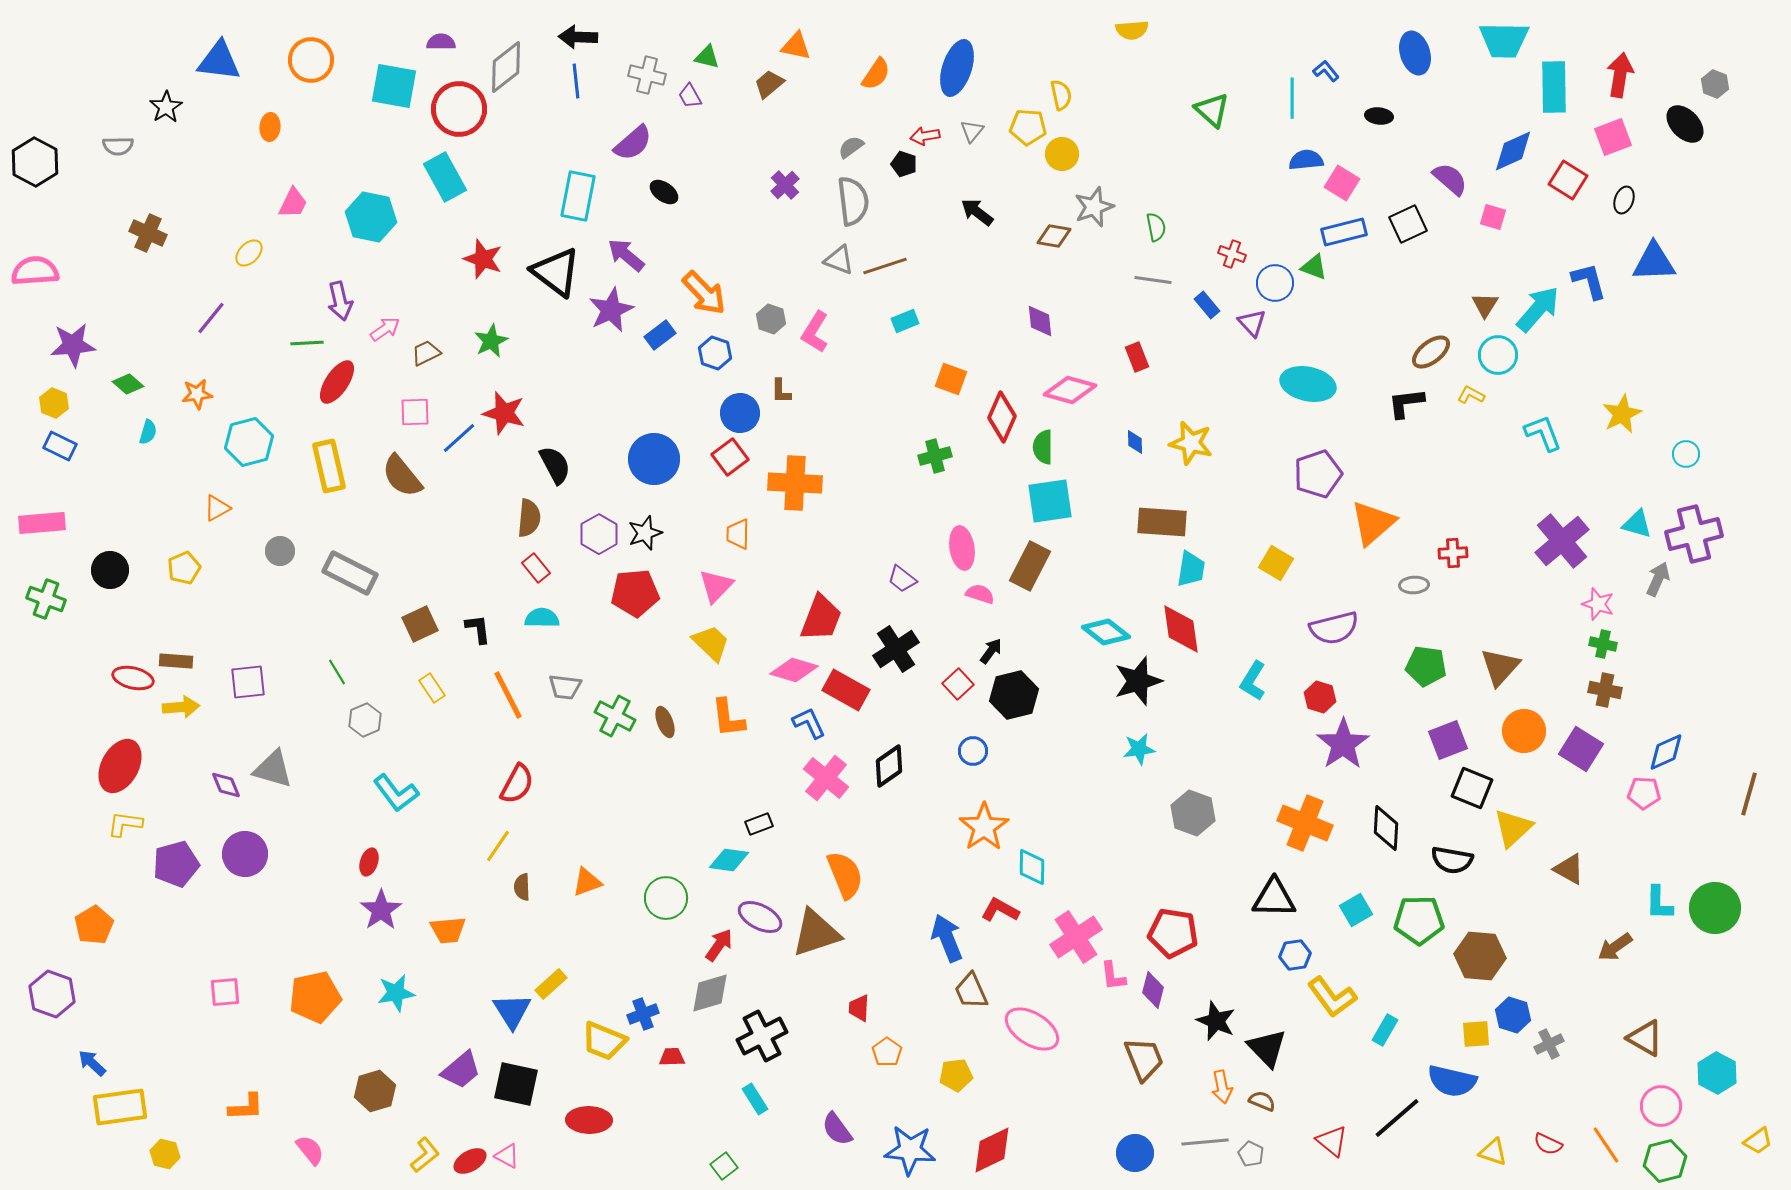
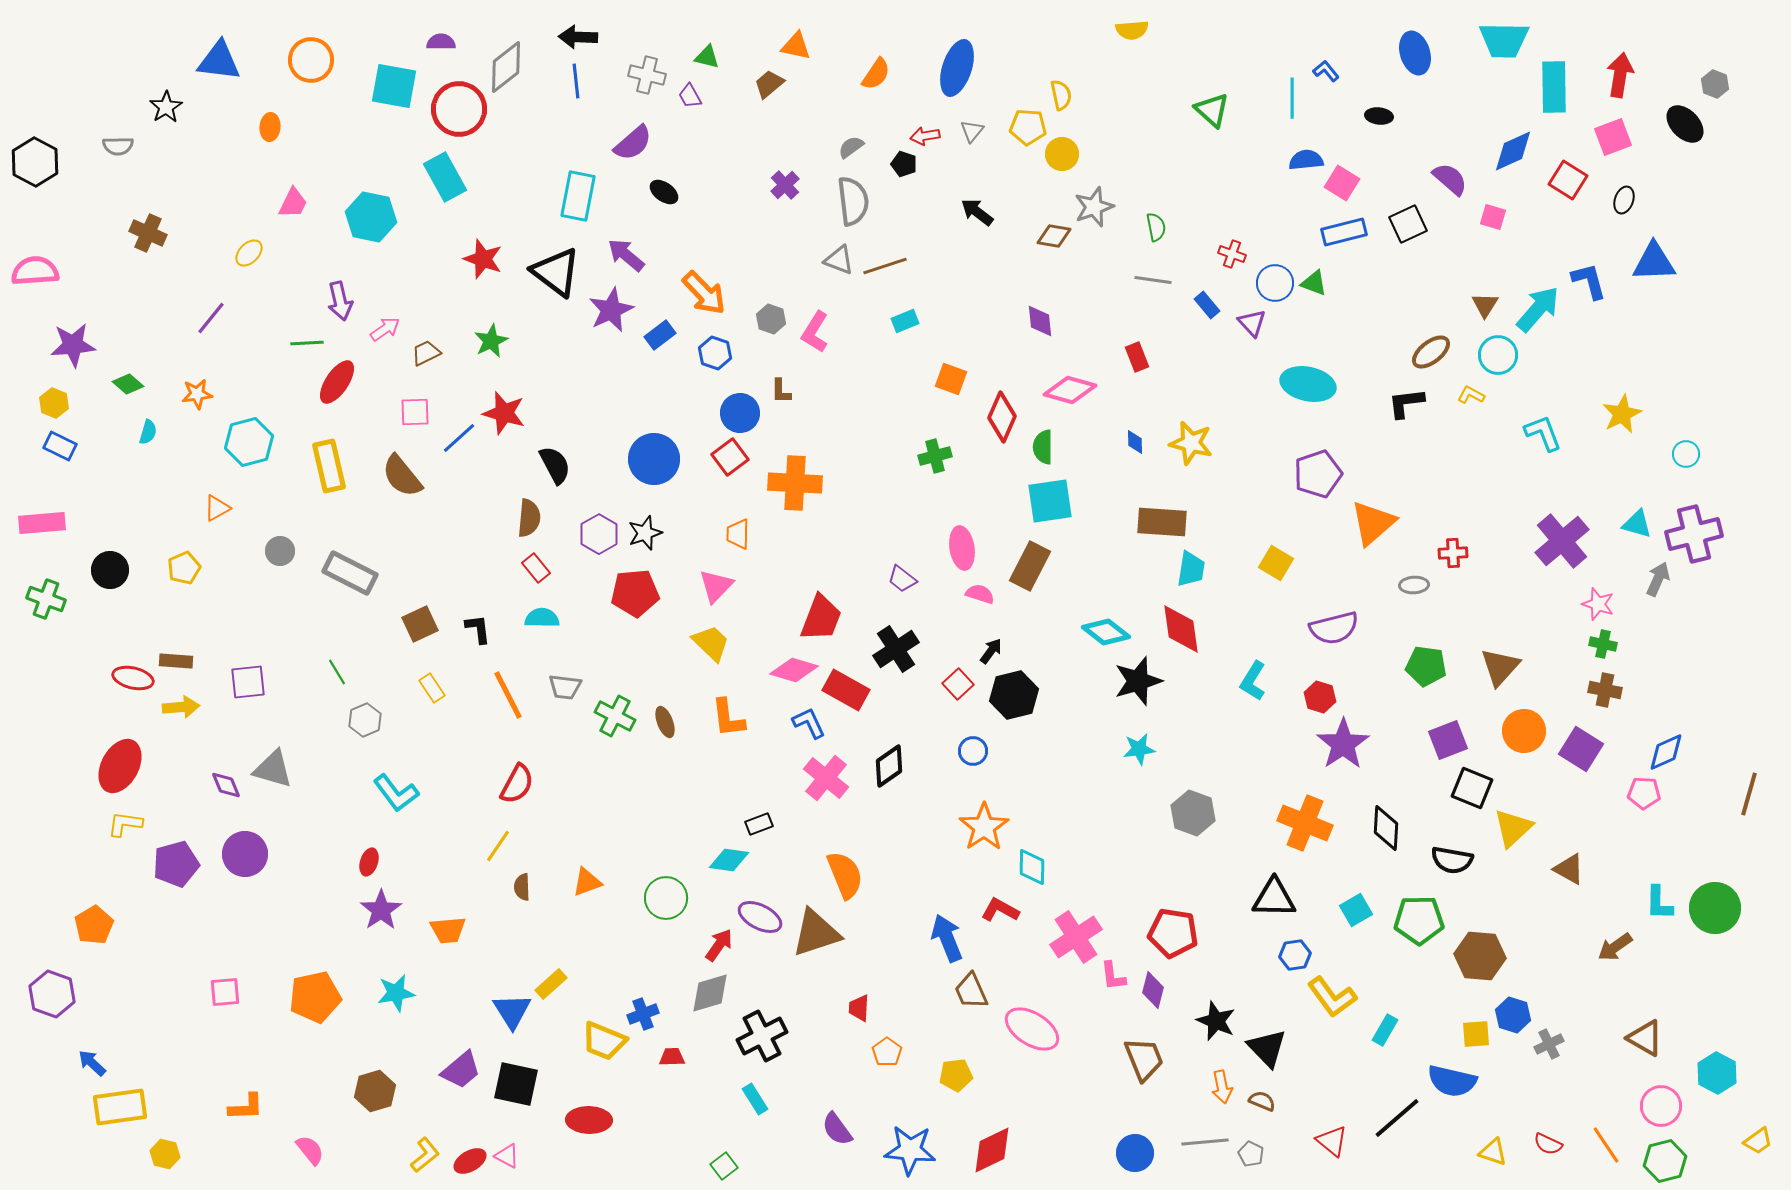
green triangle at (1314, 267): moved 16 px down
